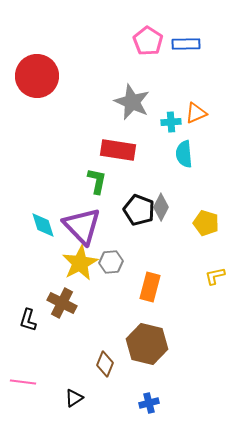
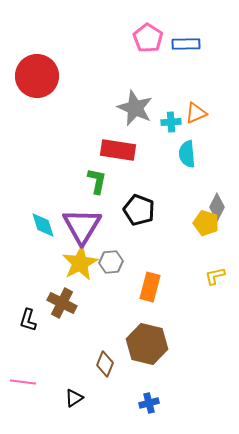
pink pentagon: moved 3 px up
gray star: moved 3 px right, 6 px down
cyan semicircle: moved 3 px right
gray diamond: moved 56 px right
purple triangle: rotated 15 degrees clockwise
